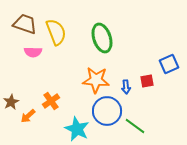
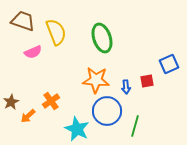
brown trapezoid: moved 2 px left, 3 px up
pink semicircle: rotated 24 degrees counterclockwise
green line: rotated 70 degrees clockwise
